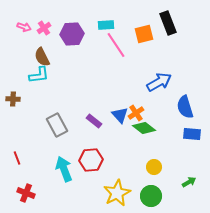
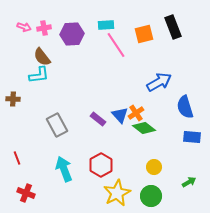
black rectangle: moved 5 px right, 4 px down
pink cross: rotated 24 degrees clockwise
brown semicircle: rotated 12 degrees counterclockwise
purple rectangle: moved 4 px right, 2 px up
blue rectangle: moved 3 px down
red hexagon: moved 10 px right, 5 px down; rotated 25 degrees counterclockwise
